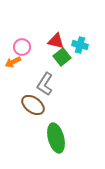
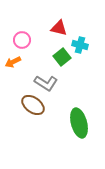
red triangle: moved 3 px right, 13 px up
pink circle: moved 7 px up
gray L-shape: moved 1 px right, 1 px up; rotated 90 degrees counterclockwise
green ellipse: moved 23 px right, 15 px up
